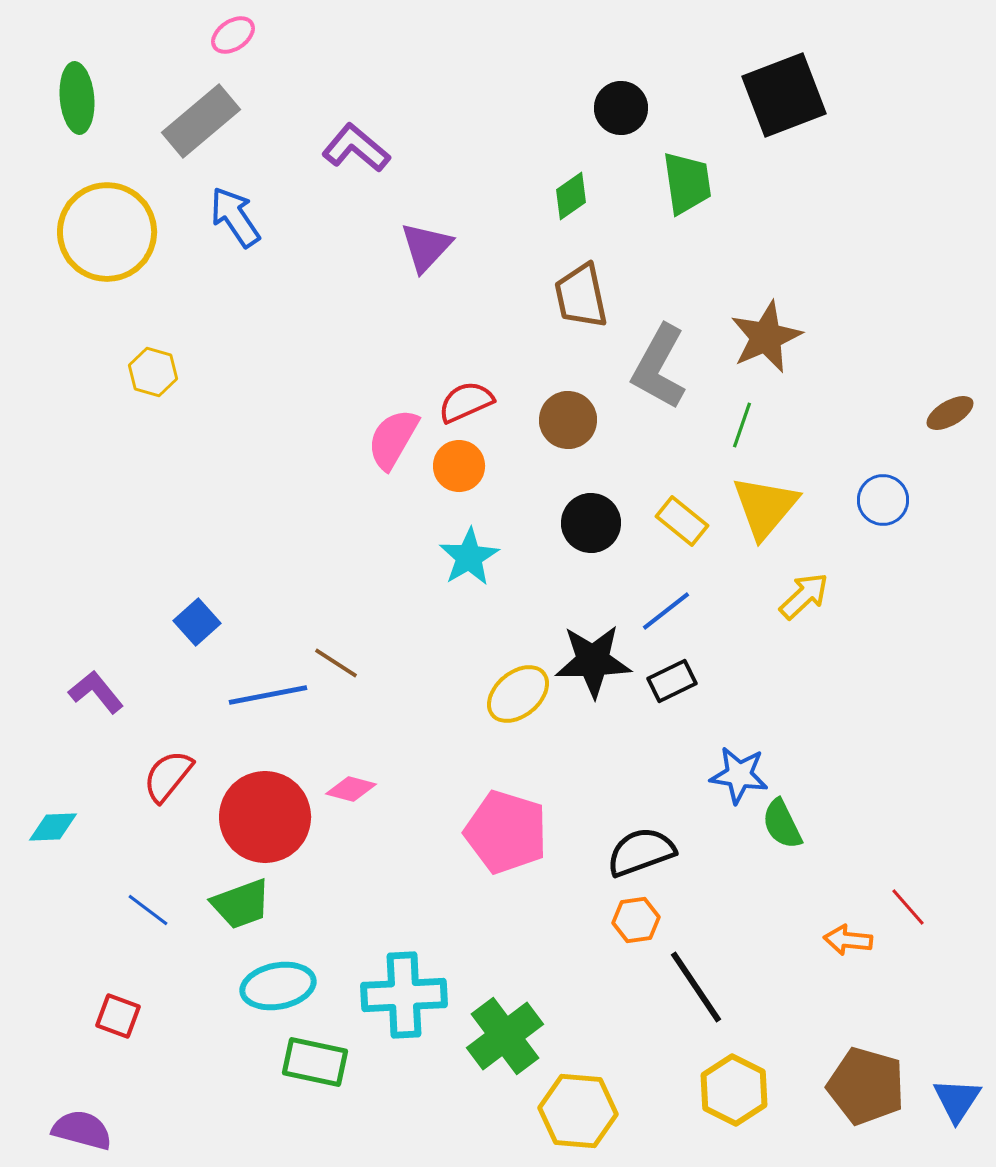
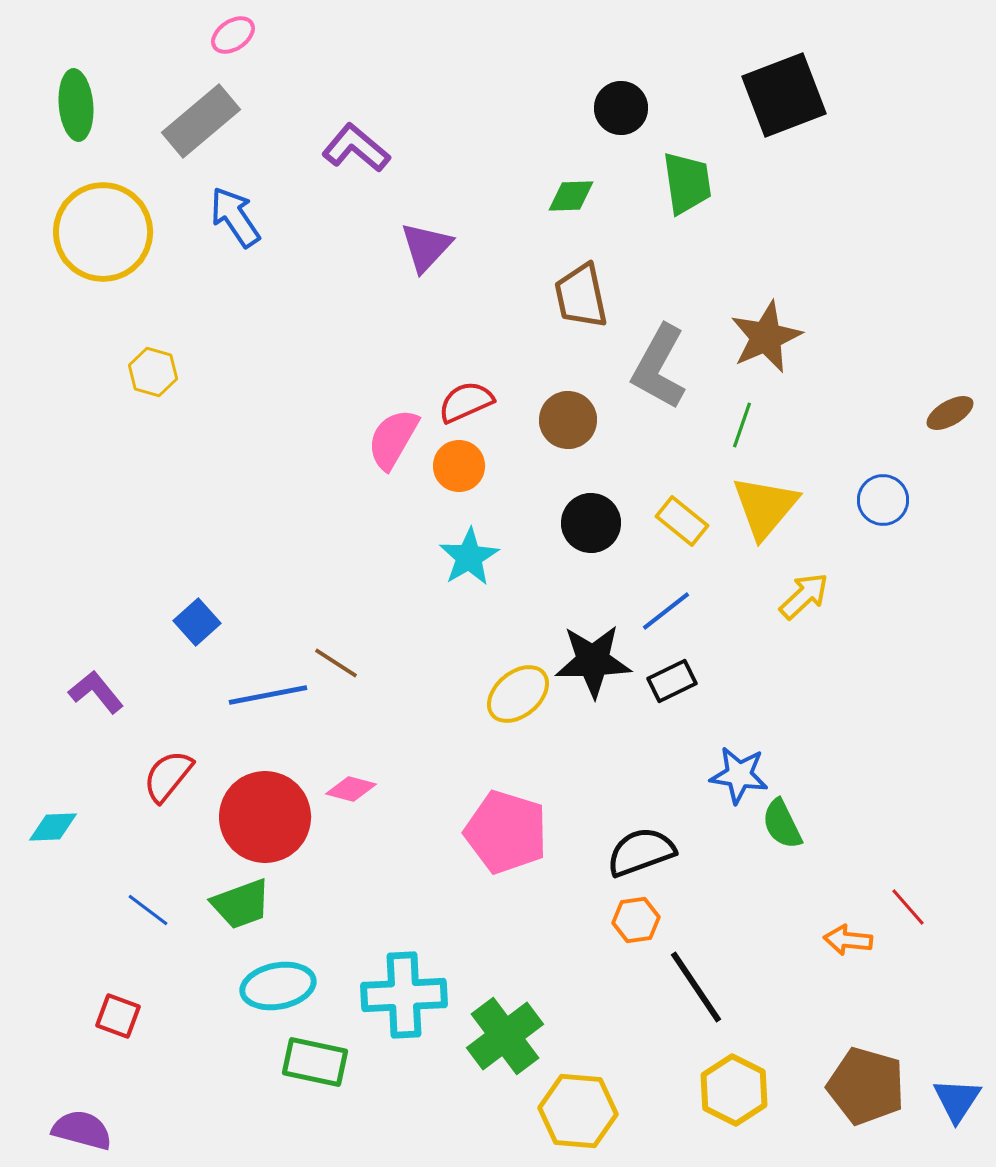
green ellipse at (77, 98): moved 1 px left, 7 px down
green diamond at (571, 196): rotated 33 degrees clockwise
yellow circle at (107, 232): moved 4 px left
